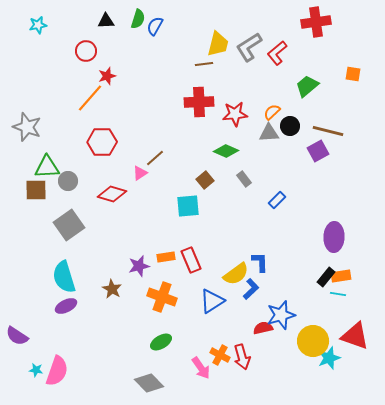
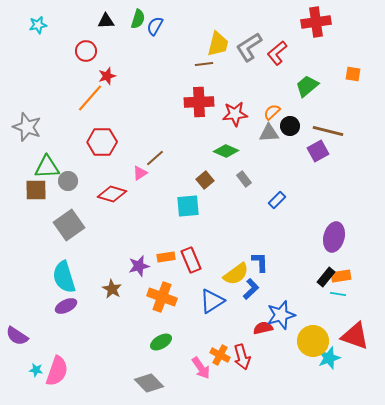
purple ellipse at (334, 237): rotated 12 degrees clockwise
